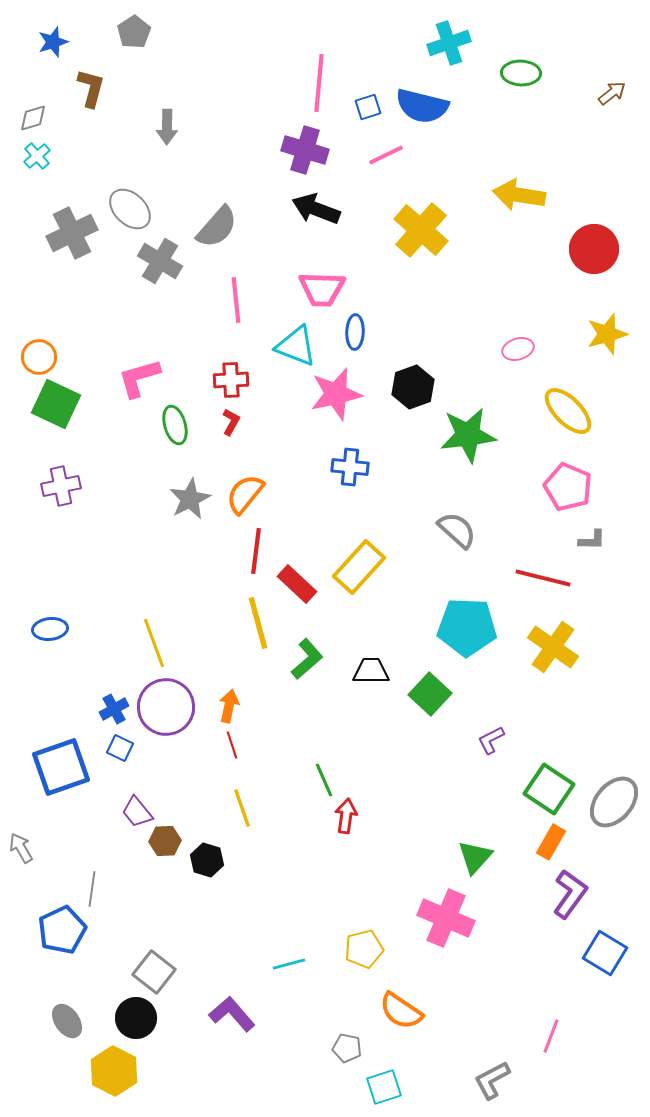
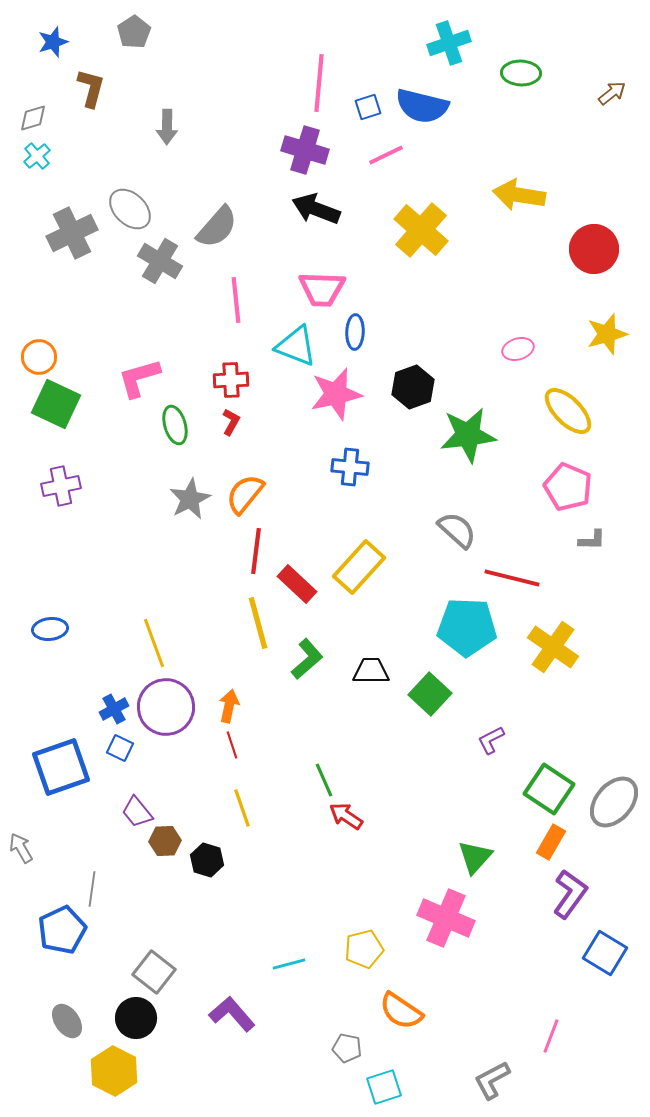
red line at (543, 578): moved 31 px left
red arrow at (346, 816): rotated 64 degrees counterclockwise
